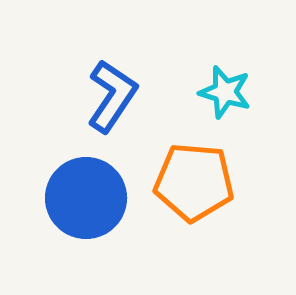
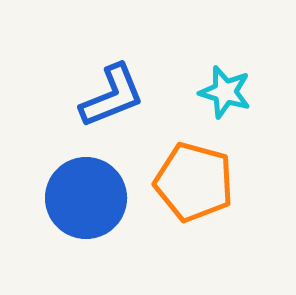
blue L-shape: rotated 34 degrees clockwise
orange pentagon: rotated 10 degrees clockwise
